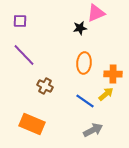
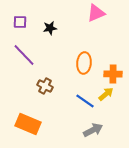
purple square: moved 1 px down
black star: moved 30 px left
orange rectangle: moved 4 px left
